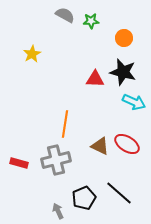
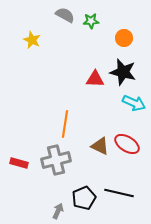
yellow star: moved 14 px up; rotated 18 degrees counterclockwise
cyan arrow: moved 1 px down
black line: rotated 28 degrees counterclockwise
gray arrow: rotated 49 degrees clockwise
